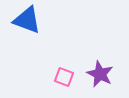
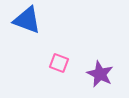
pink square: moved 5 px left, 14 px up
